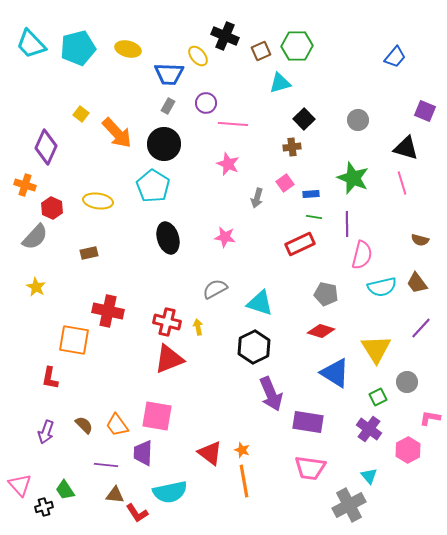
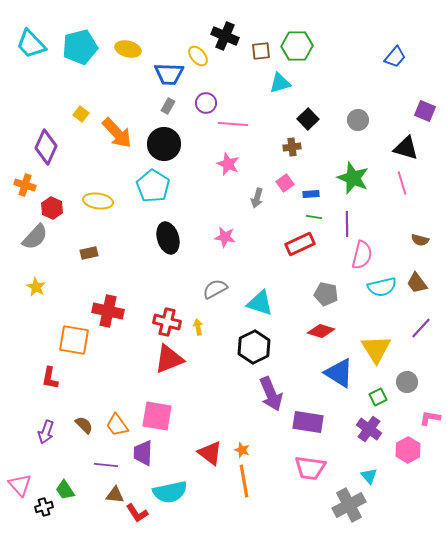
cyan pentagon at (78, 48): moved 2 px right, 1 px up
brown square at (261, 51): rotated 18 degrees clockwise
black square at (304, 119): moved 4 px right
blue triangle at (335, 373): moved 4 px right
